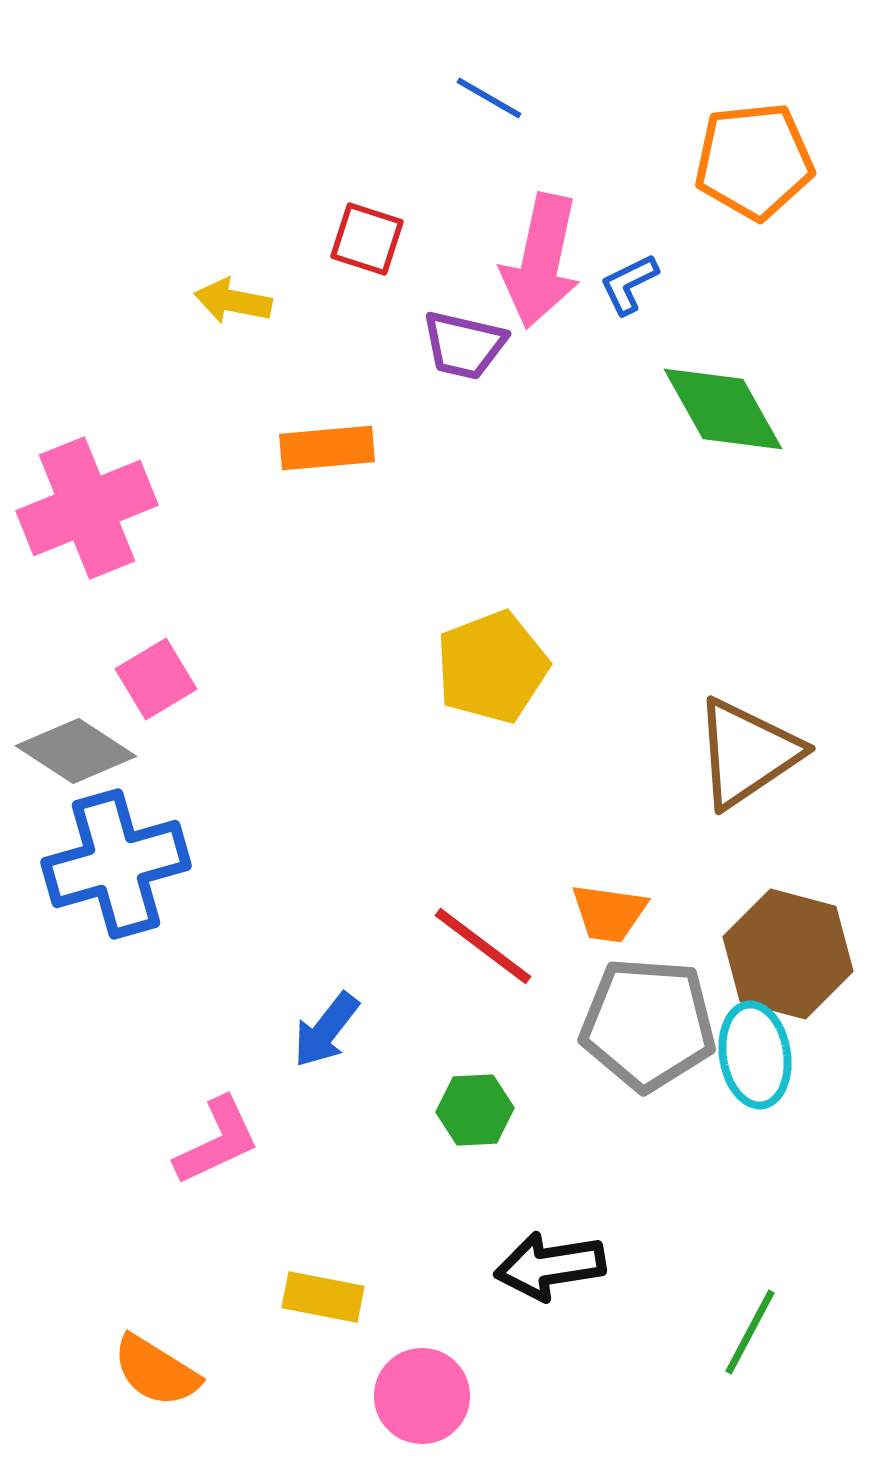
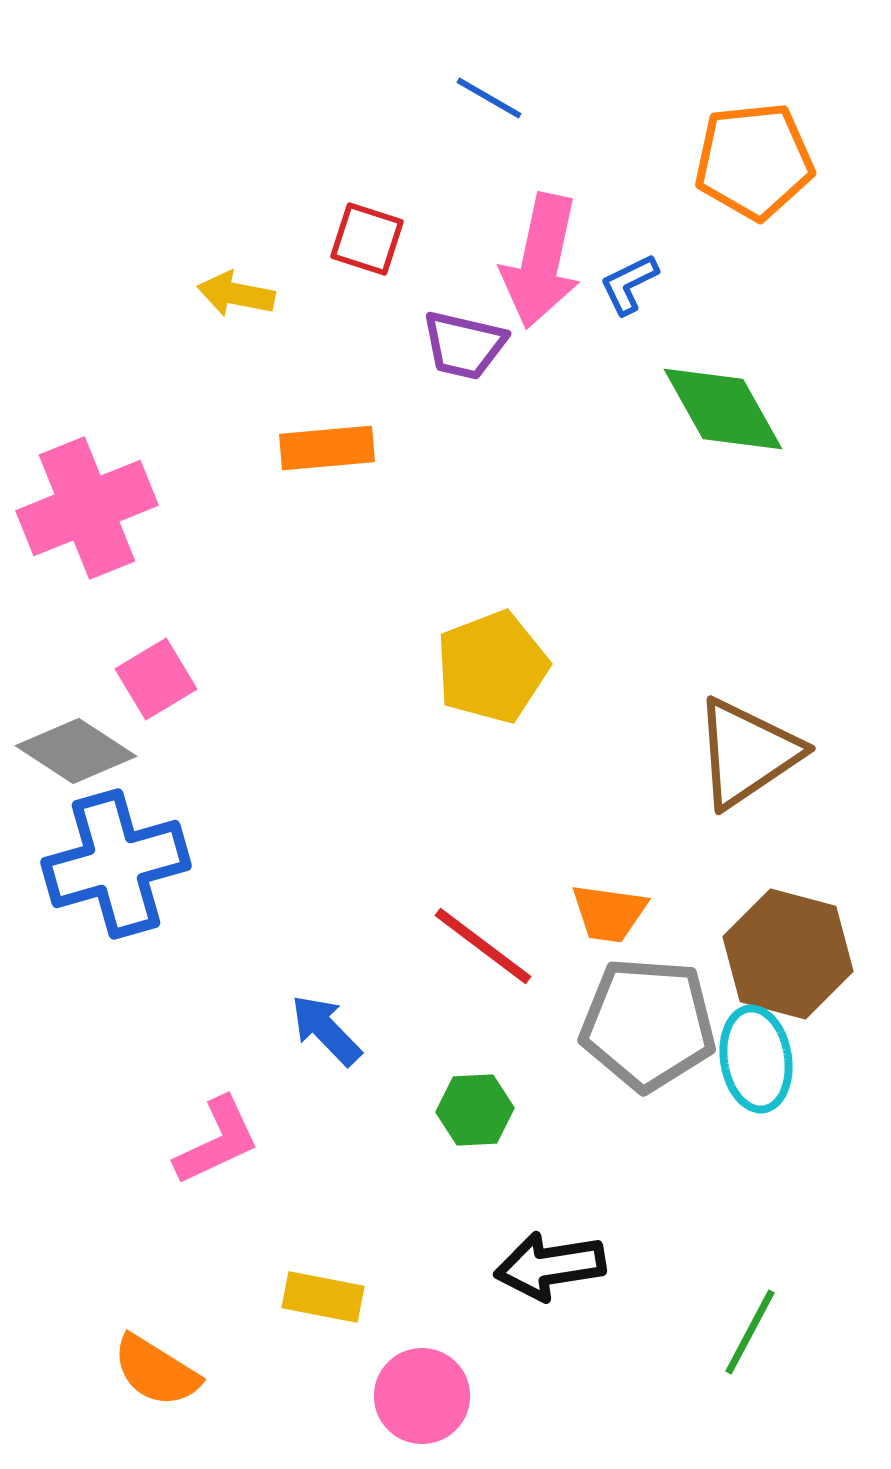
yellow arrow: moved 3 px right, 7 px up
blue arrow: rotated 98 degrees clockwise
cyan ellipse: moved 1 px right, 4 px down
